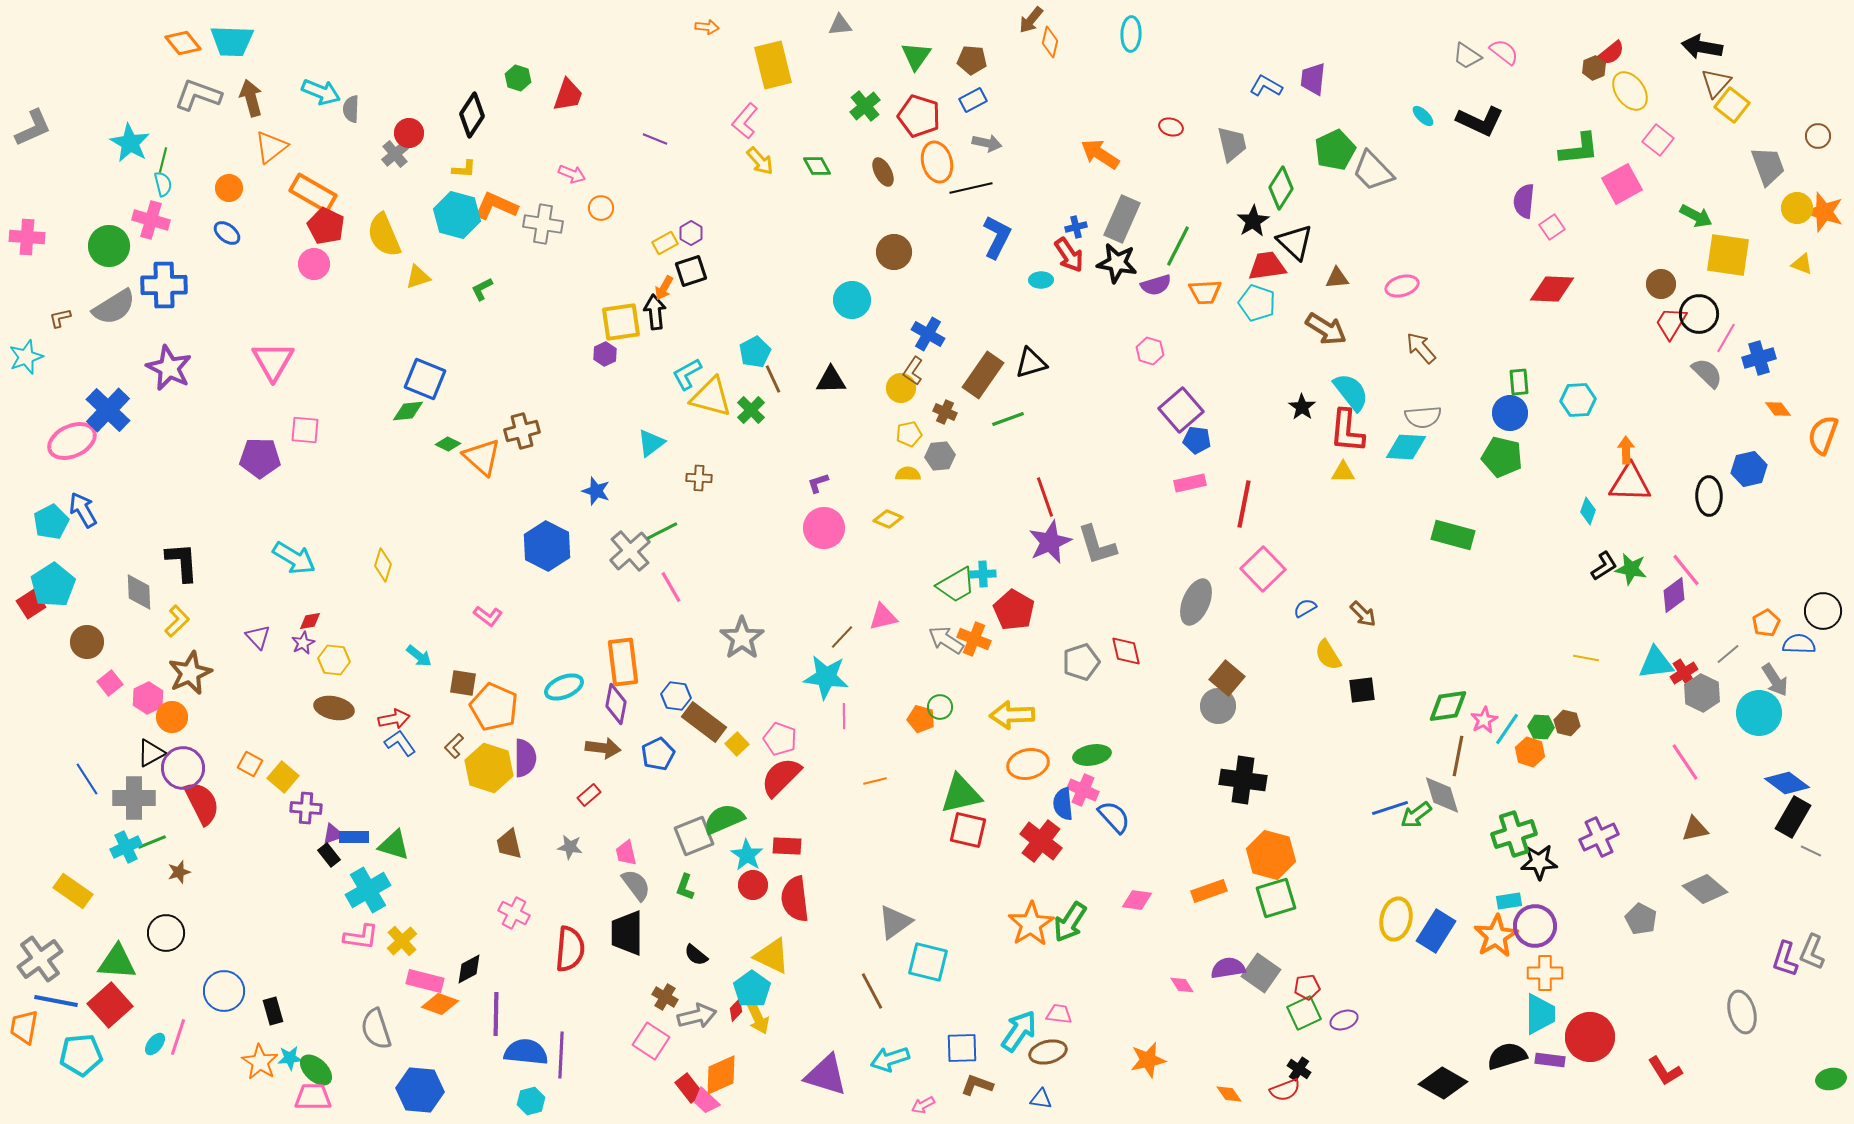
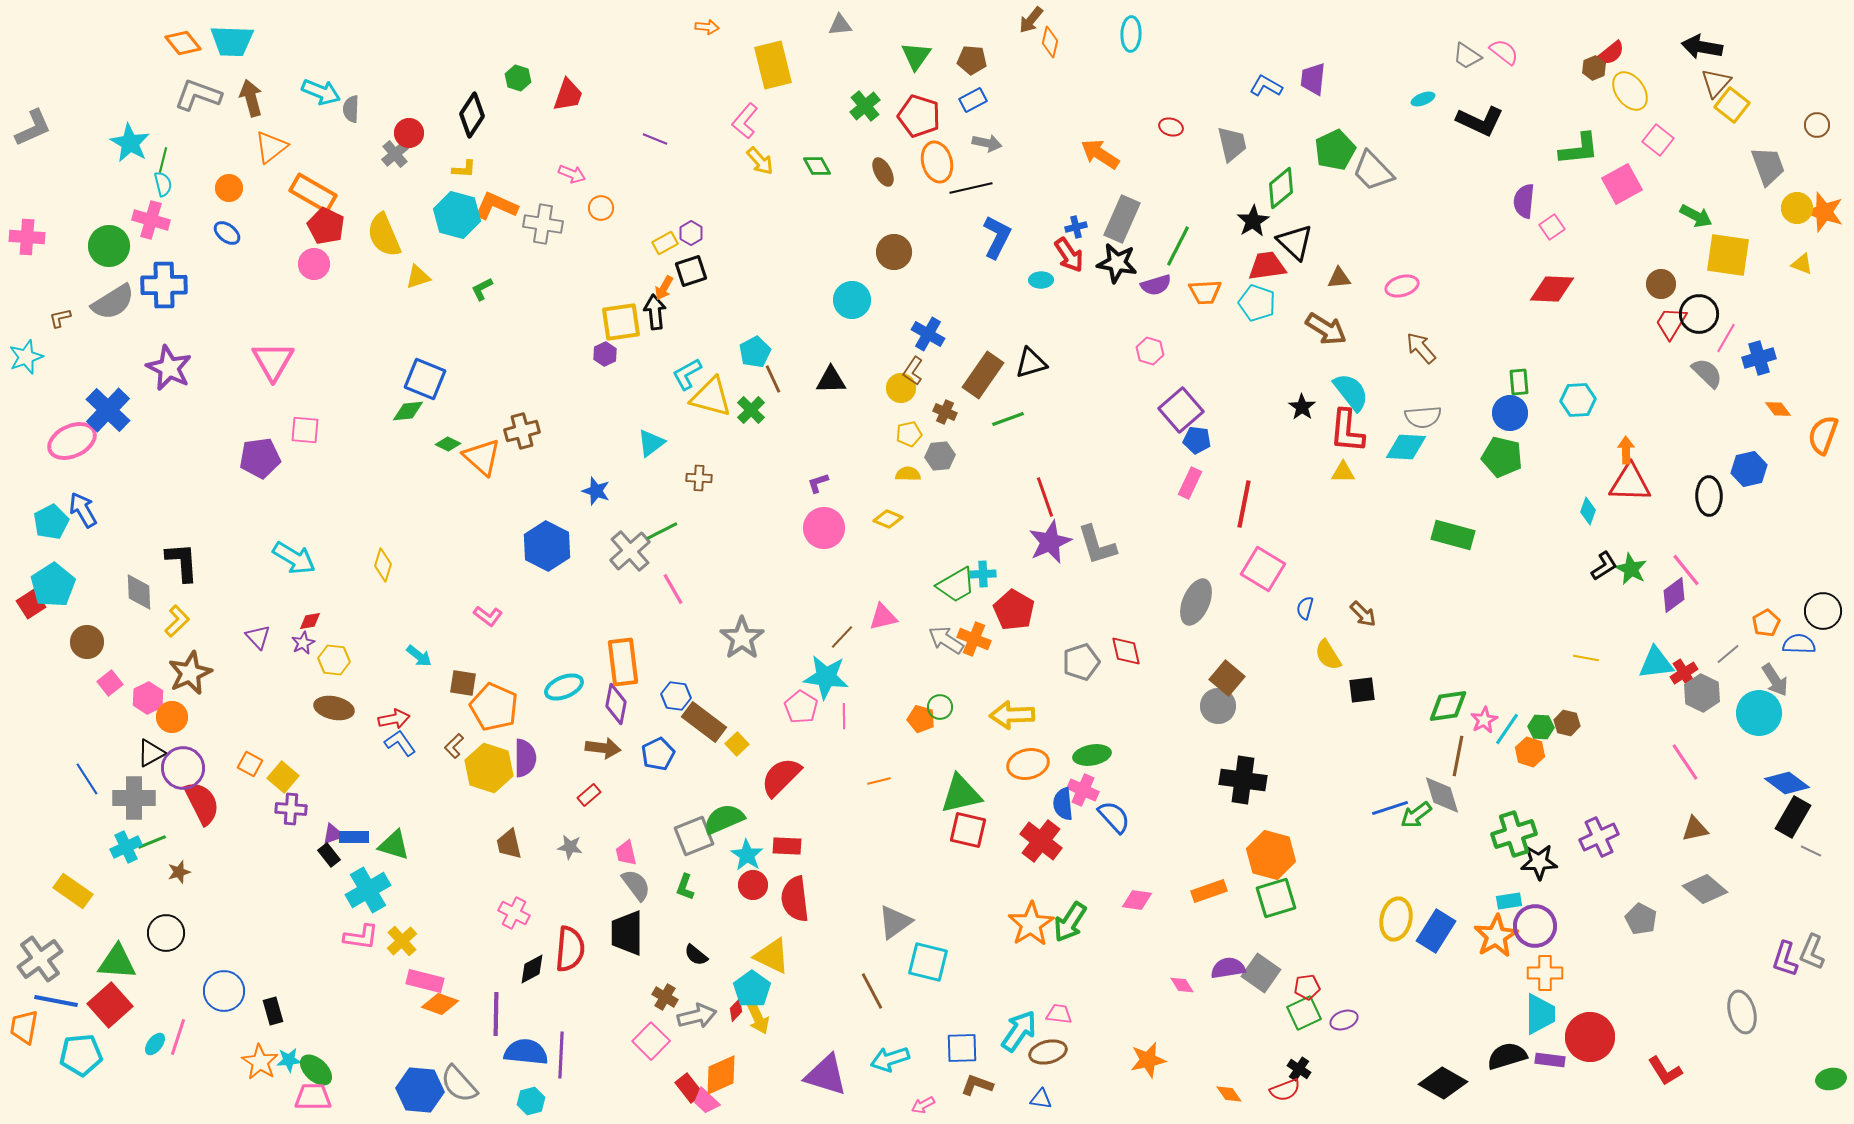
cyan ellipse at (1423, 116): moved 17 px up; rotated 65 degrees counterclockwise
brown circle at (1818, 136): moved 1 px left, 11 px up
green diamond at (1281, 188): rotated 18 degrees clockwise
brown triangle at (1337, 278): moved 2 px right
gray semicircle at (114, 307): moved 1 px left, 5 px up
purple pentagon at (260, 458): rotated 9 degrees counterclockwise
pink rectangle at (1190, 483): rotated 52 degrees counterclockwise
pink square at (1263, 569): rotated 15 degrees counterclockwise
green star at (1631, 569): rotated 16 degrees clockwise
pink line at (671, 587): moved 2 px right, 2 px down
blue semicircle at (1305, 608): rotated 45 degrees counterclockwise
pink pentagon at (780, 739): moved 21 px right, 32 px up; rotated 12 degrees clockwise
orange line at (875, 781): moved 4 px right
purple cross at (306, 808): moved 15 px left, 1 px down
black diamond at (469, 969): moved 63 px right
gray semicircle at (376, 1029): moved 83 px right, 55 px down; rotated 24 degrees counterclockwise
pink square at (651, 1041): rotated 12 degrees clockwise
cyan star at (290, 1058): moved 1 px left, 2 px down
